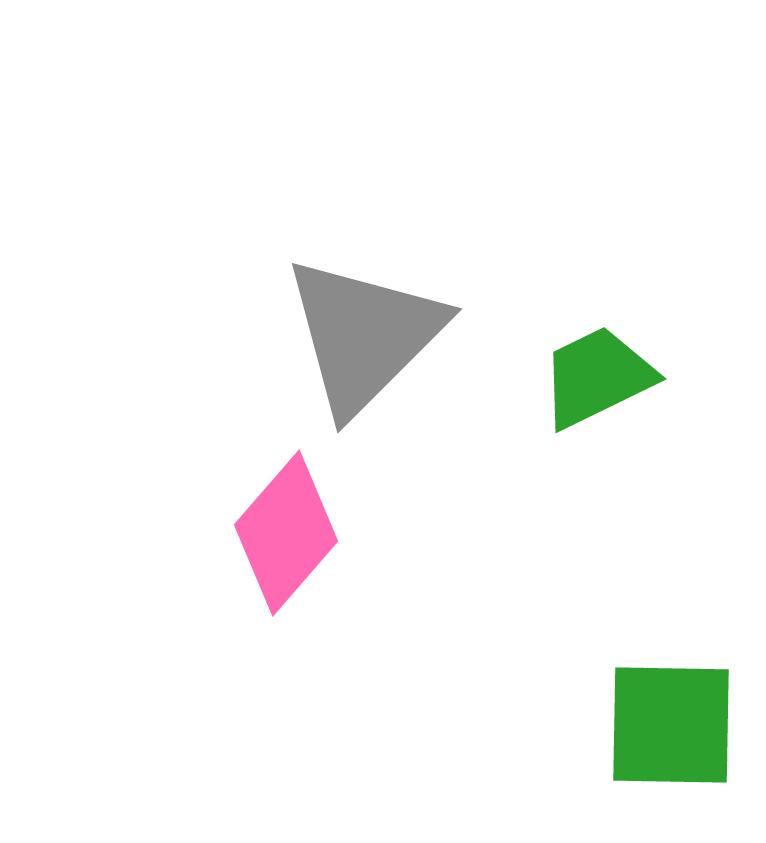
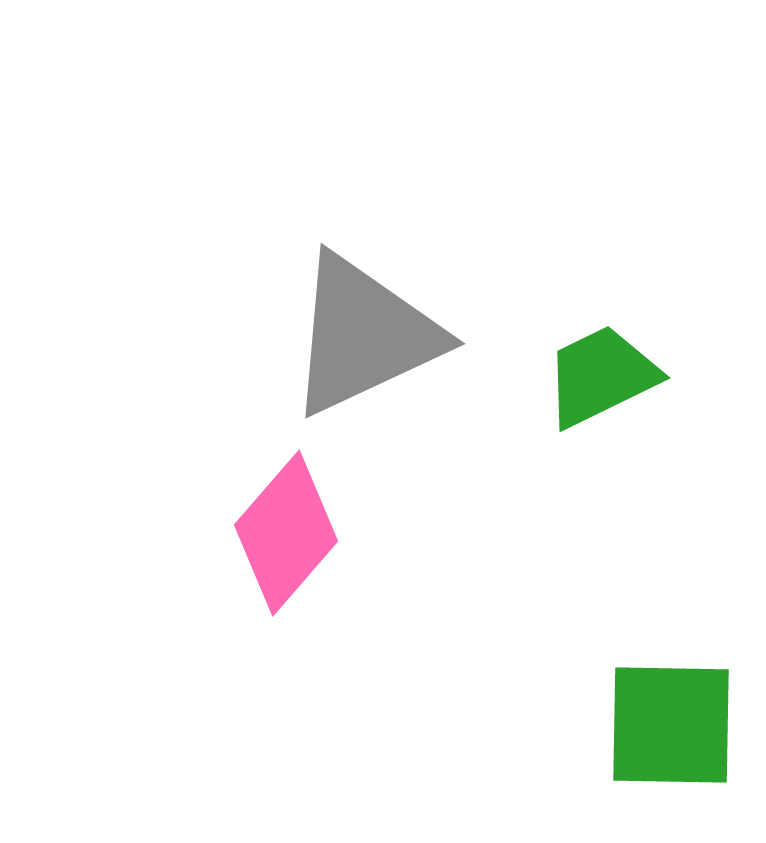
gray triangle: rotated 20 degrees clockwise
green trapezoid: moved 4 px right, 1 px up
